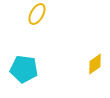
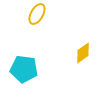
yellow diamond: moved 12 px left, 11 px up
